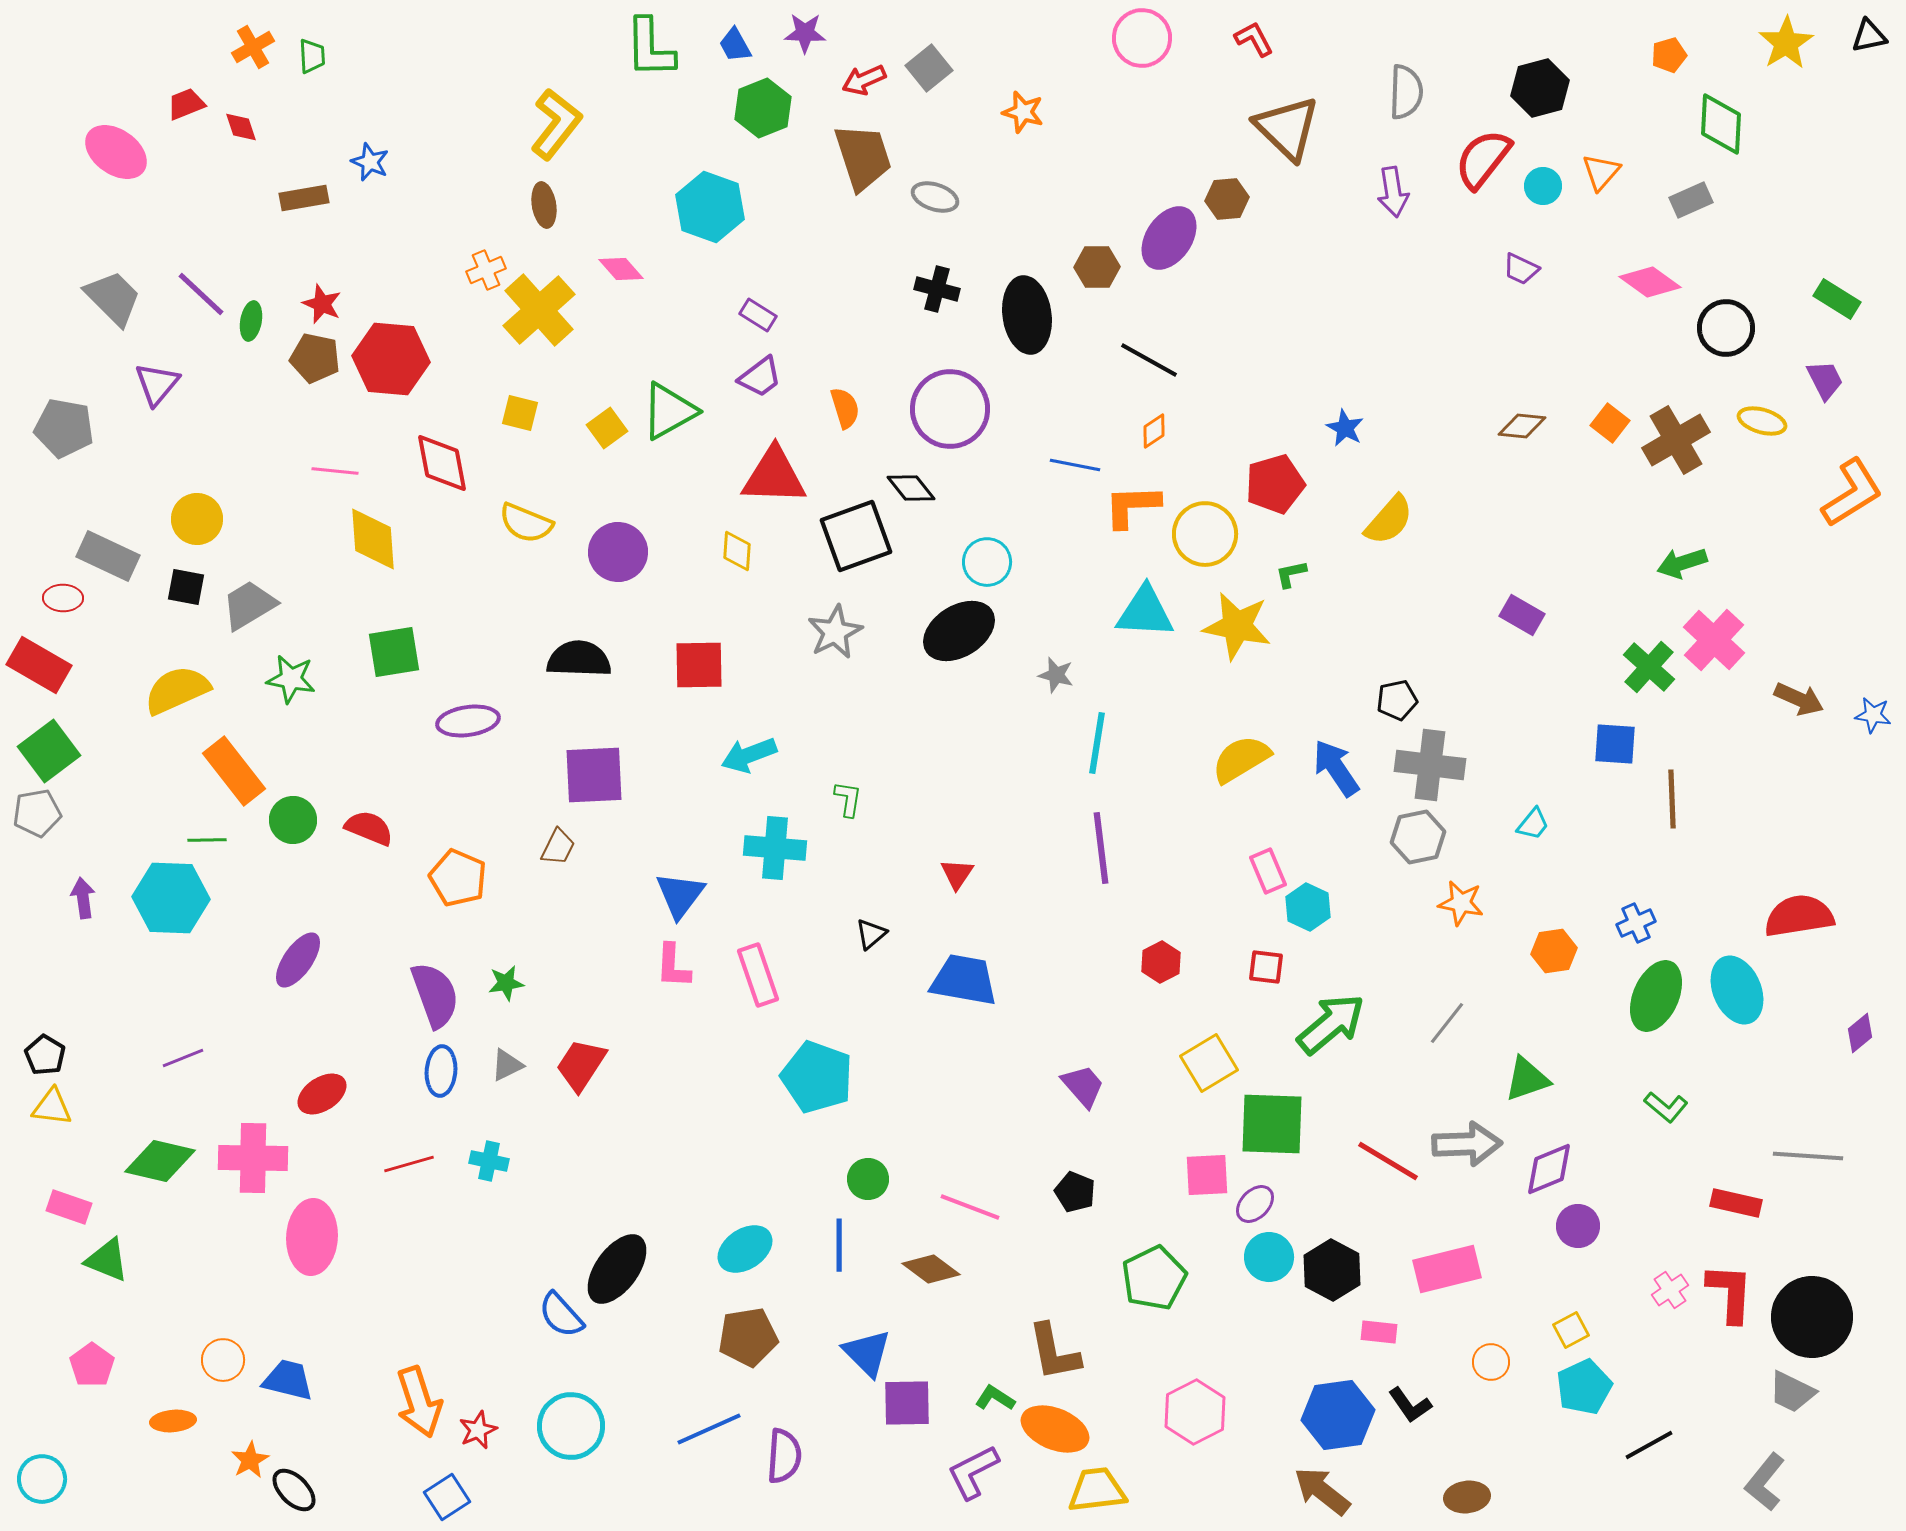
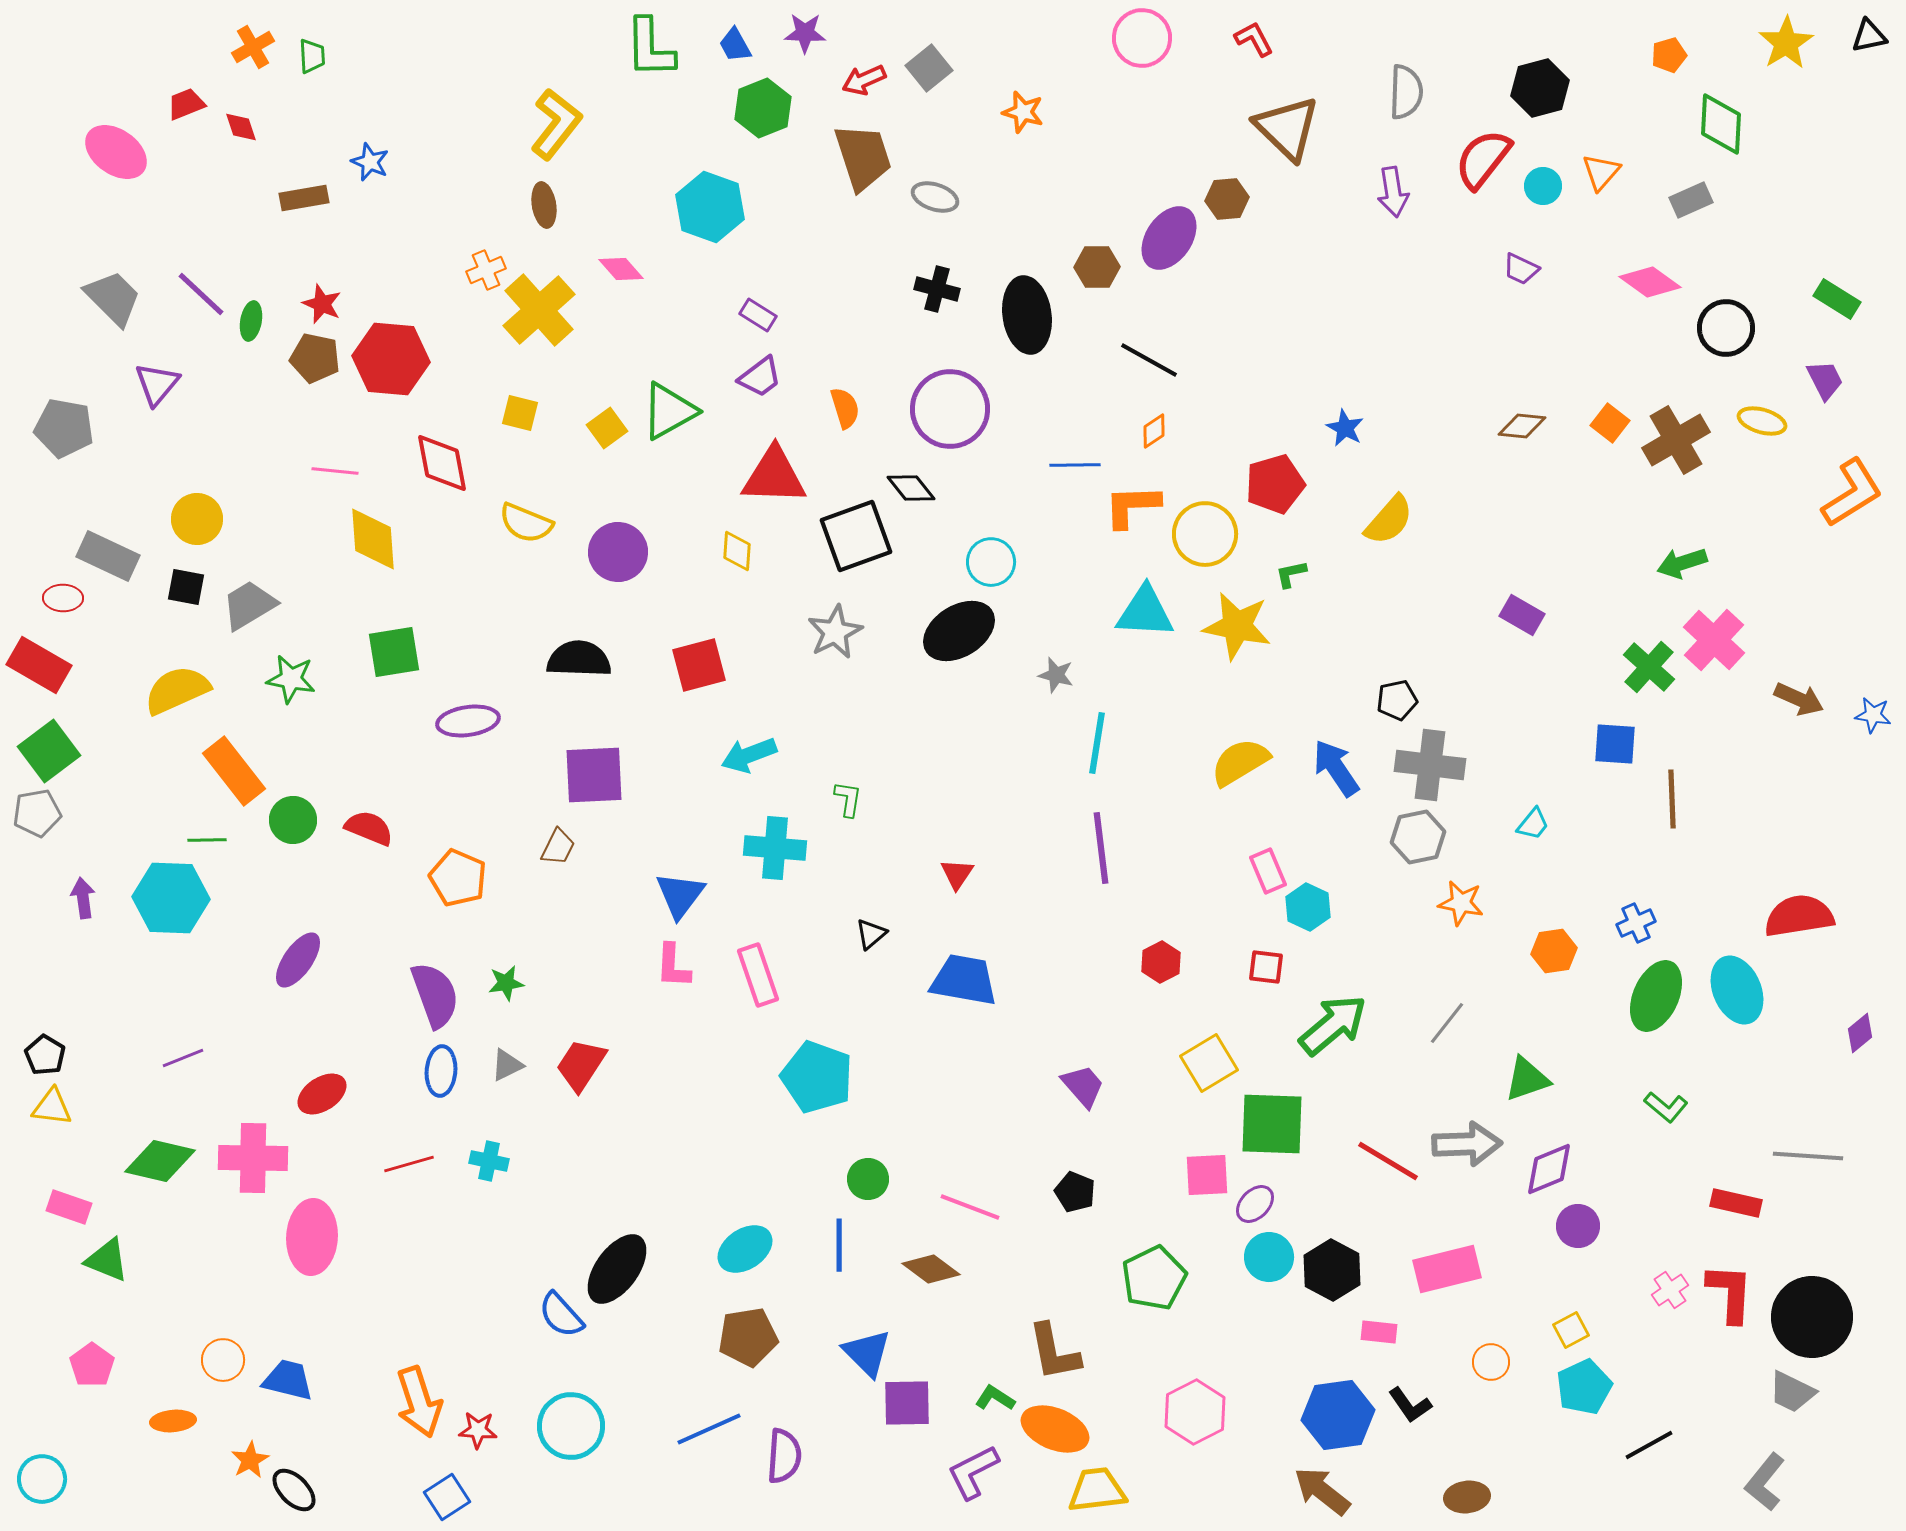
blue line at (1075, 465): rotated 12 degrees counterclockwise
cyan circle at (987, 562): moved 4 px right
red square at (699, 665): rotated 14 degrees counterclockwise
yellow semicircle at (1241, 759): moved 1 px left, 3 px down
green arrow at (1331, 1024): moved 2 px right, 1 px down
red star at (478, 1430): rotated 27 degrees clockwise
